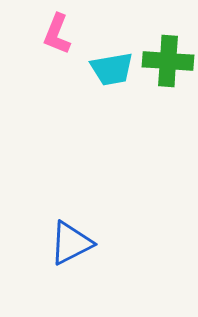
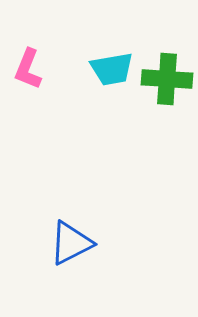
pink L-shape: moved 29 px left, 35 px down
green cross: moved 1 px left, 18 px down
